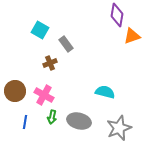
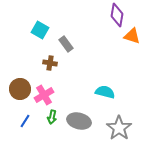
orange triangle: rotated 36 degrees clockwise
brown cross: rotated 32 degrees clockwise
brown circle: moved 5 px right, 2 px up
pink cross: rotated 30 degrees clockwise
blue line: moved 1 px up; rotated 24 degrees clockwise
gray star: rotated 15 degrees counterclockwise
